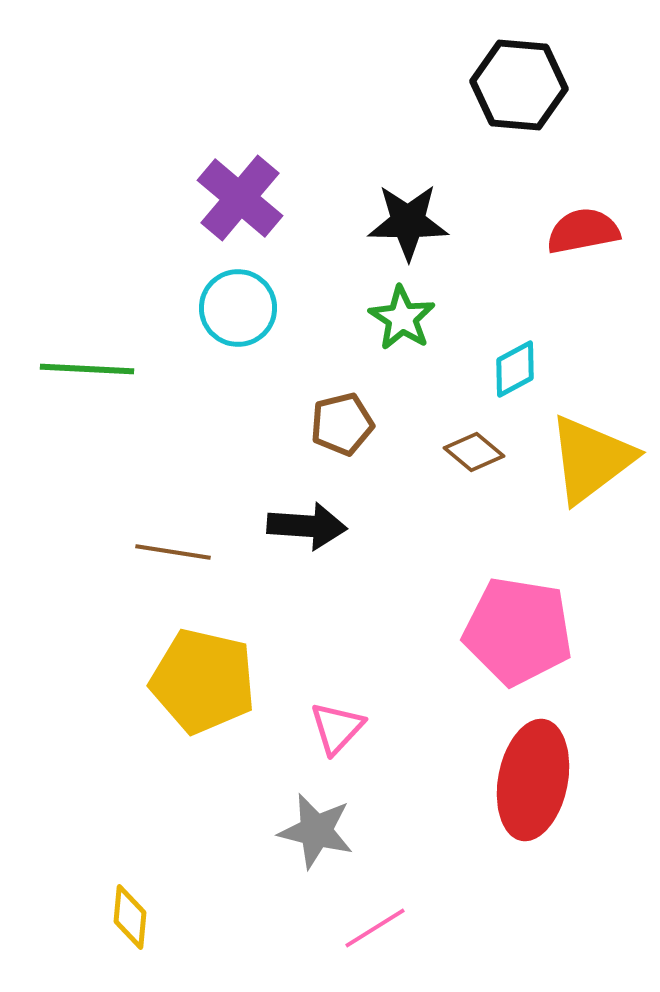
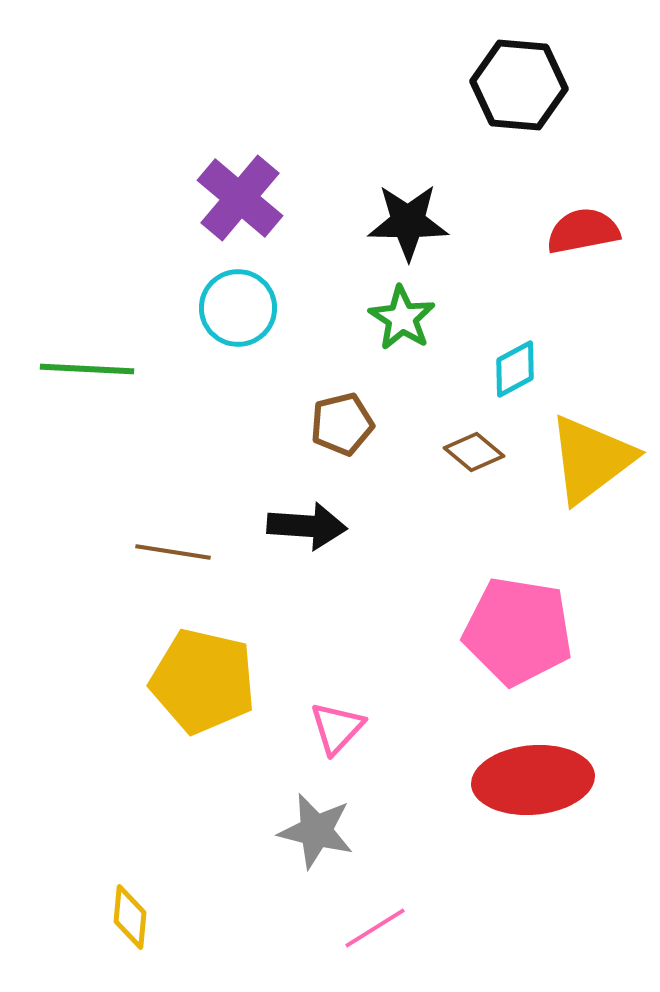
red ellipse: rotated 74 degrees clockwise
